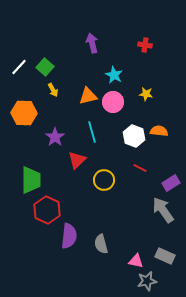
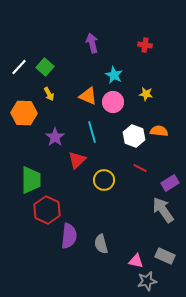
yellow arrow: moved 4 px left, 4 px down
orange triangle: rotated 36 degrees clockwise
purple rectangle: moved 1 px left
